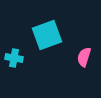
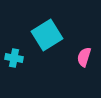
cyan square: rotated 12 degrees counterclockwise
